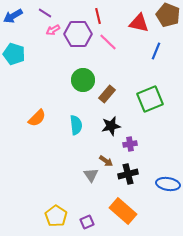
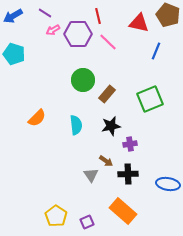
black cross: rotated 12 degrees clockwise
